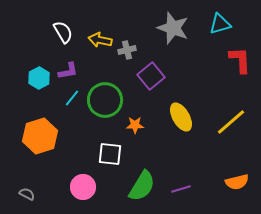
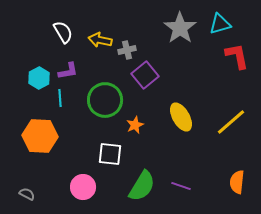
gray star: moved 7 px right; rotated 16 degrees clockwise
red L-shape: moved 3 px left, 4 px up; rotated 8 degrees counterclockwise
purple square: moved 6 px left, 1 px up
cyan line: moved 12 px left; rotated 42 degrees counterclockwise
orange star: rotated 24 degrees counterclockwise
orange hexagon: rotated 20 degrees clockwise
orange semicircle: rotated 110 degrees clockwise
purple line: moved 3 px up; rotated 36 degrees clockwise
